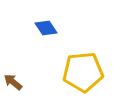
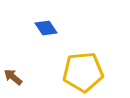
brown arrow: moved 5 px up
